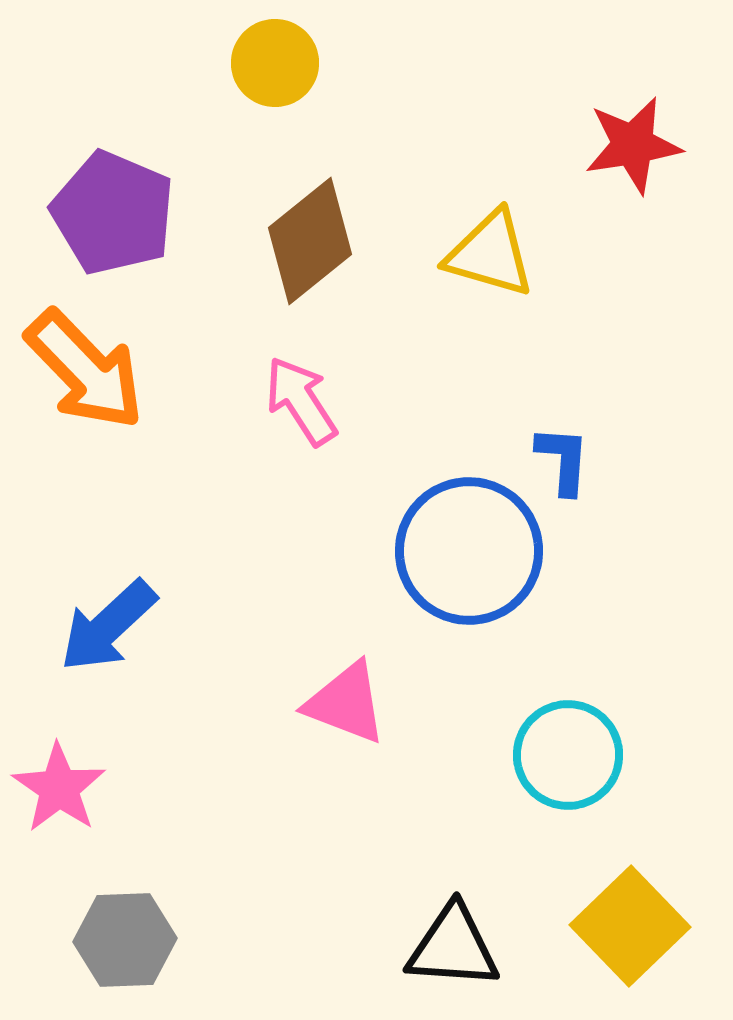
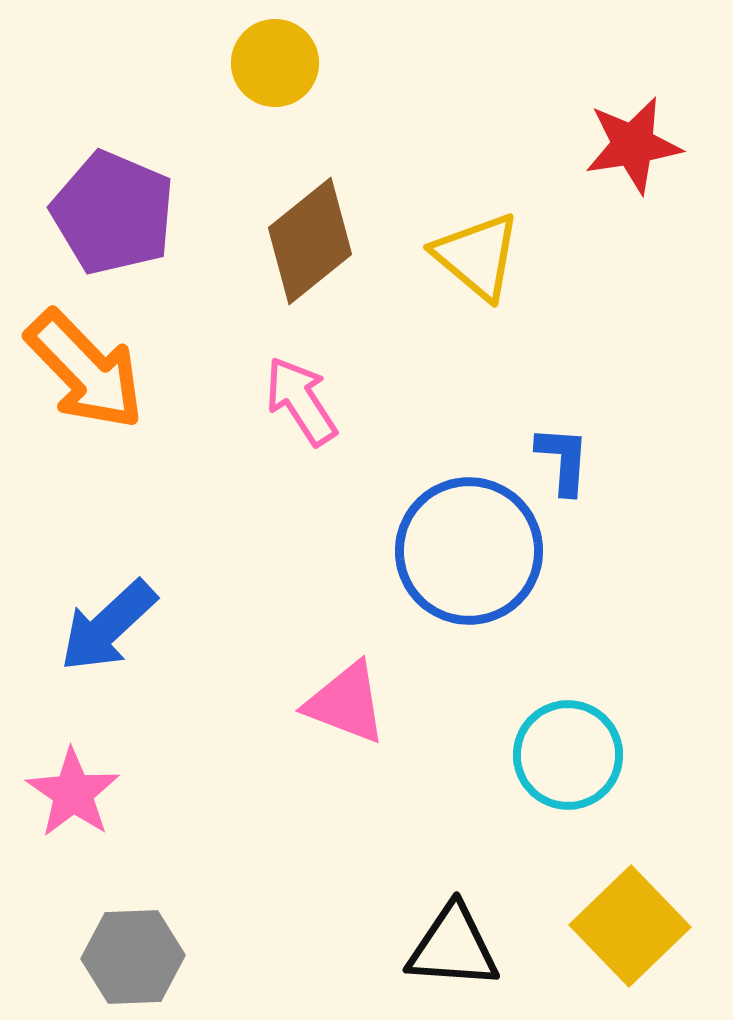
yellow triangle: moved 13 px left, 2 px down; rotated 24 degrees clockwise
pink star: moved 14 px right, 5 px down
gray hexagon: moved 8 px right, 17 px down
